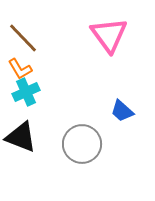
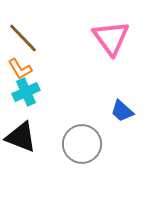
pink triangle: moved 2 px right, 3 px down
